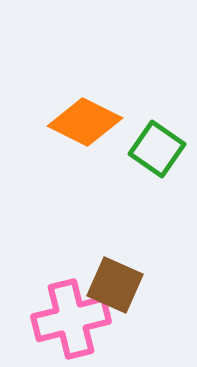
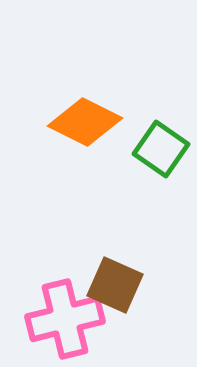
green square: moved 4 px right
pink cross: moved 6 px left
